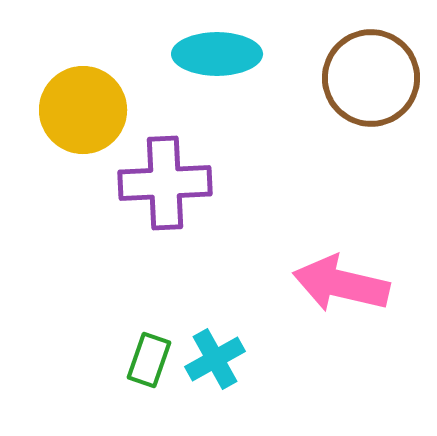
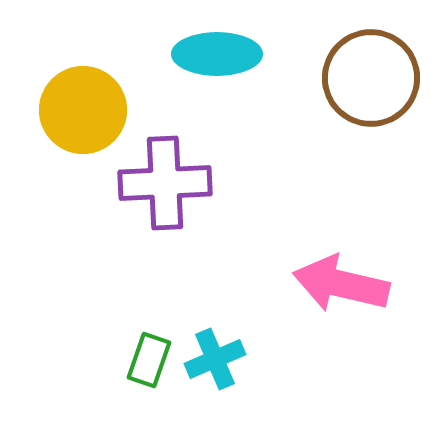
cyan cross: rotated 6 degrees clockwise
